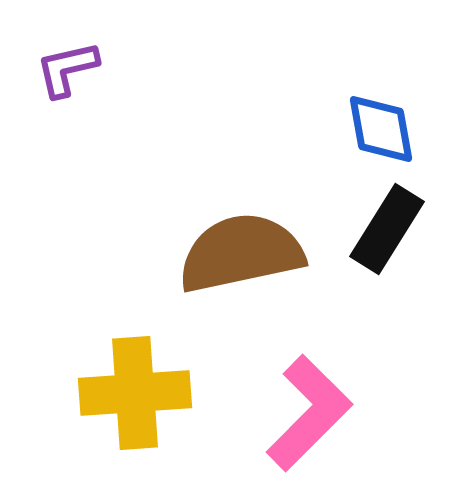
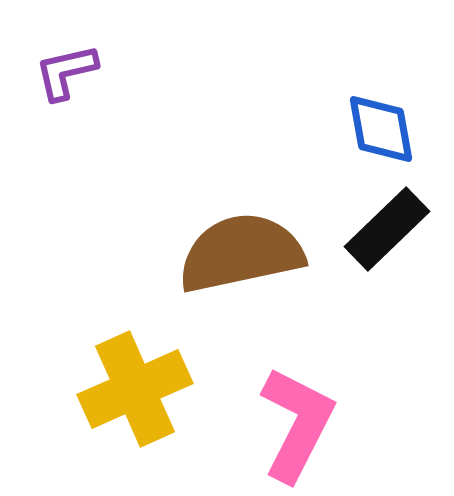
purple L-shape: moved 1 px left, 3 px down
black rectangle: rotated 14 degrees clockwise
yellow cross: moved 4 px up; rotated 20 degrees counterclockwise
pink L-shape: moved 12 px left, 11 px down; rotated 18 degrees counterclockwise
